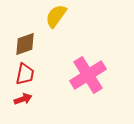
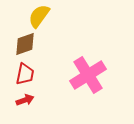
yellow semicircle: moved 17 px left
red arrow: moved 2 px right, 1 px down
